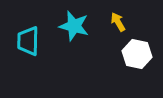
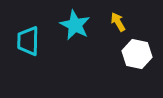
cyan star: moved 1 px right, 1 px up; rotated 12 degrees clockwise
